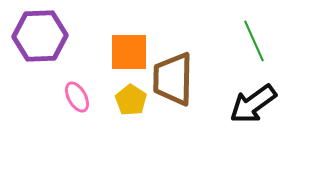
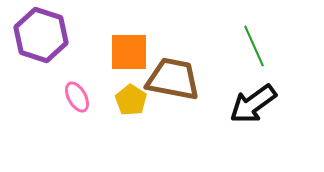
purple hexagon: moved 1 px right, 1 px up; rotated 20 degrees clockwise
green line: moved 5 px down
brown trapezoid: rotated 100 degrees clockwise
